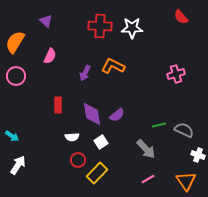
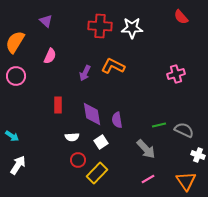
purple semicircle: moved 5 px down; rotated 119 degrees clockwise
